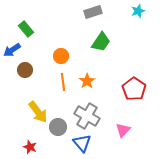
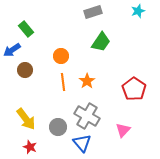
yellow arrow: moved 12 px left, 7 px down
